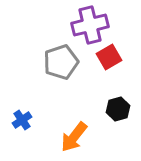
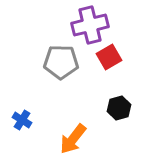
gray pentagon: rotated 20 degrees clockwise
black hexagon: moved 1 px right, 1 px up
blue cross: rotated 24 degrees counterclockwise
orange arrow: moved 1 px left, 2 px down
